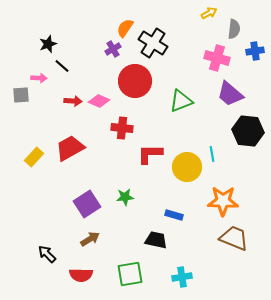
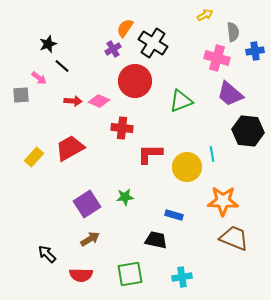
yellow arrow: moved 4 px left, 2 px down
gray semicircle: moved 1 px left, 3 px down; rotated 12 degrees counterclockwise
pink arrow: rotated 35 degrees clockwise
